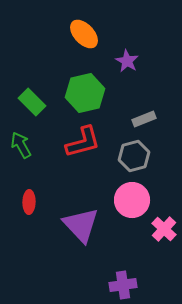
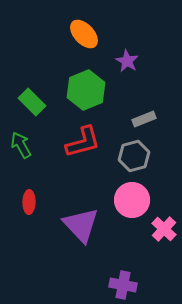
green hexagon: moved 1 px right, 3 px up; rotated 9 degrees counterclockwise
purple cross: rotated 20 degrees clockwise
